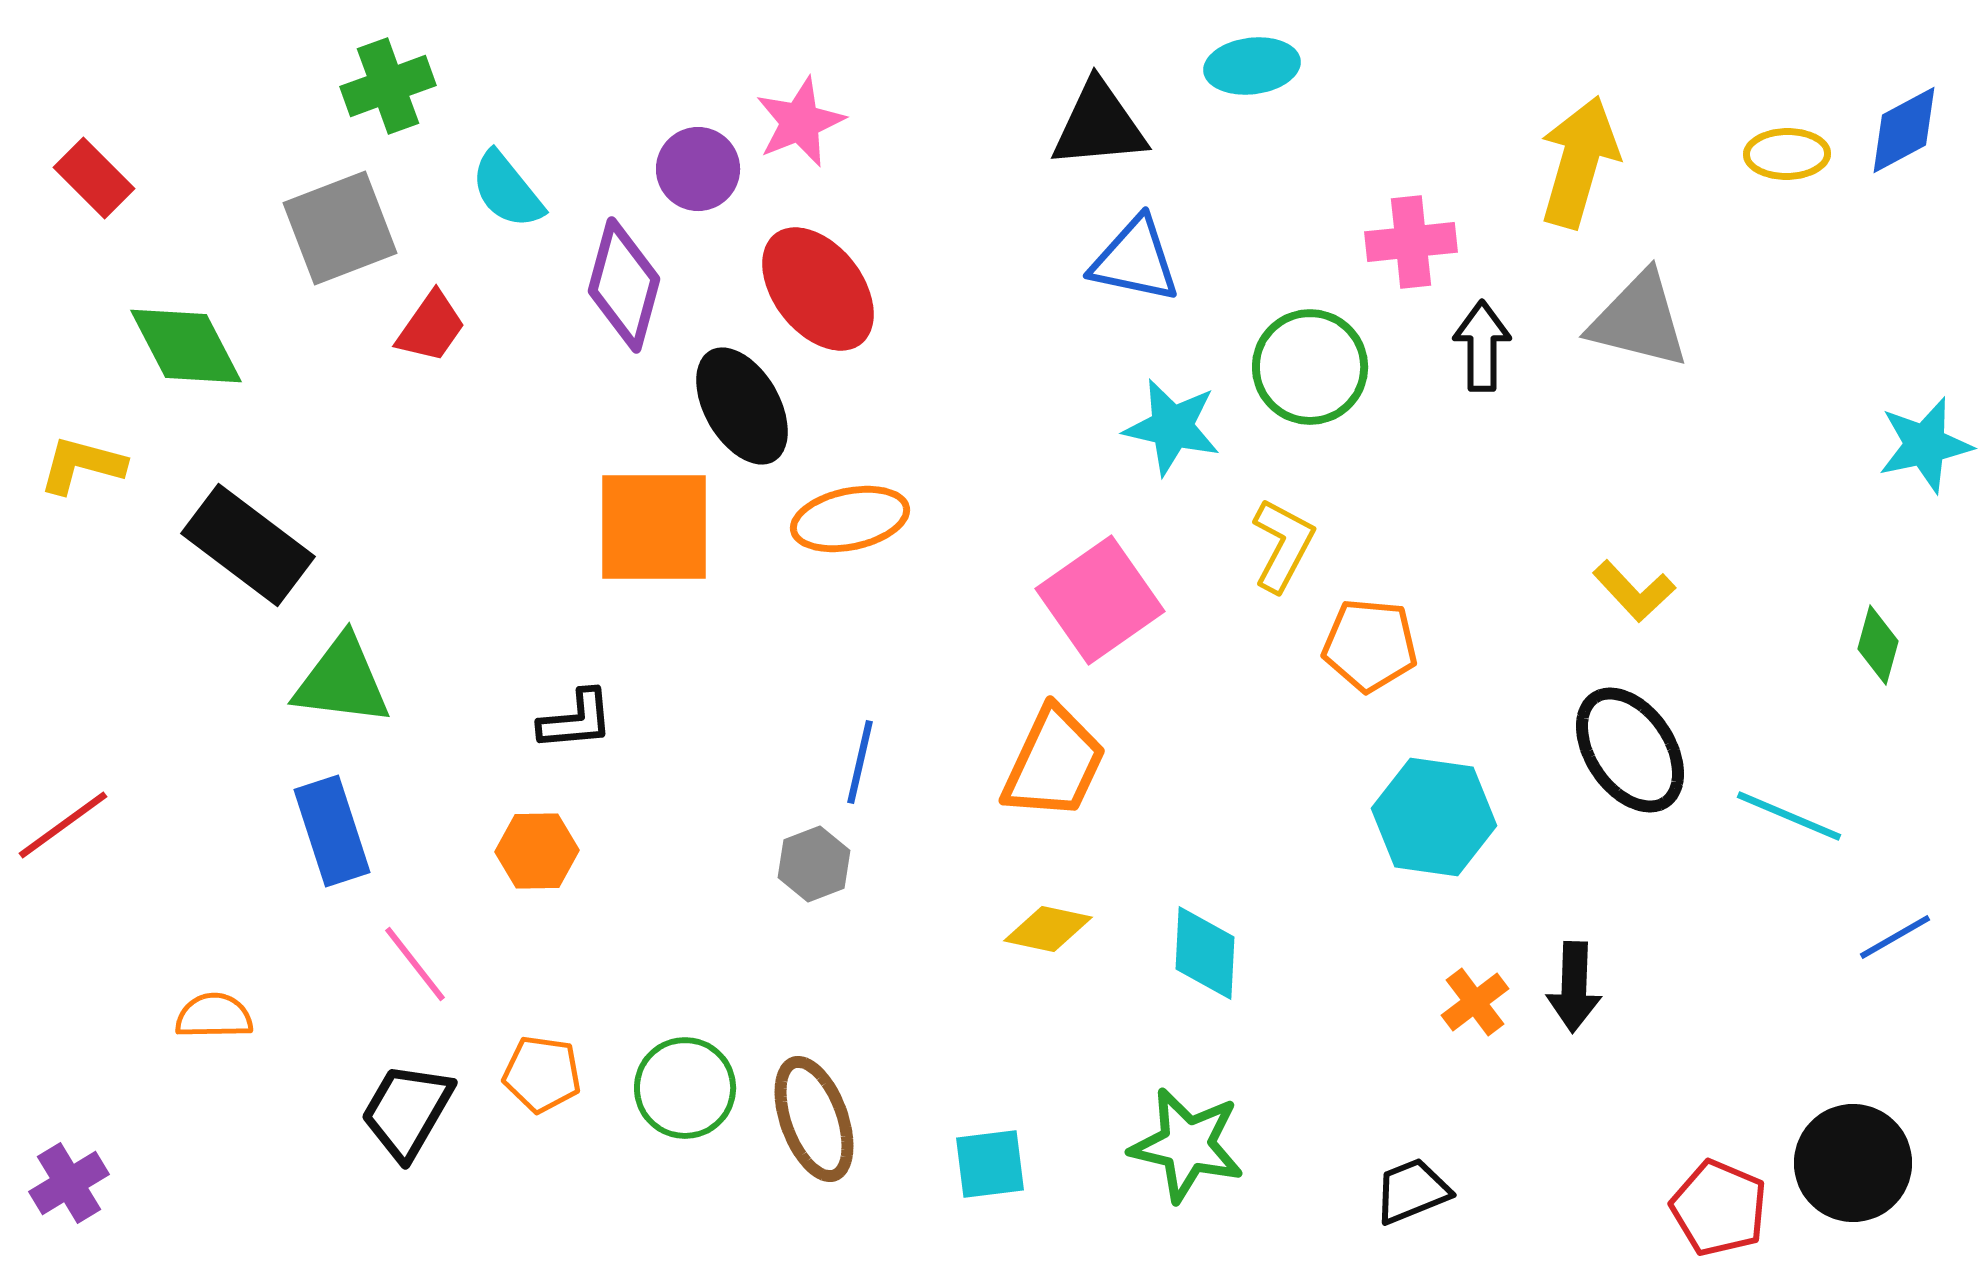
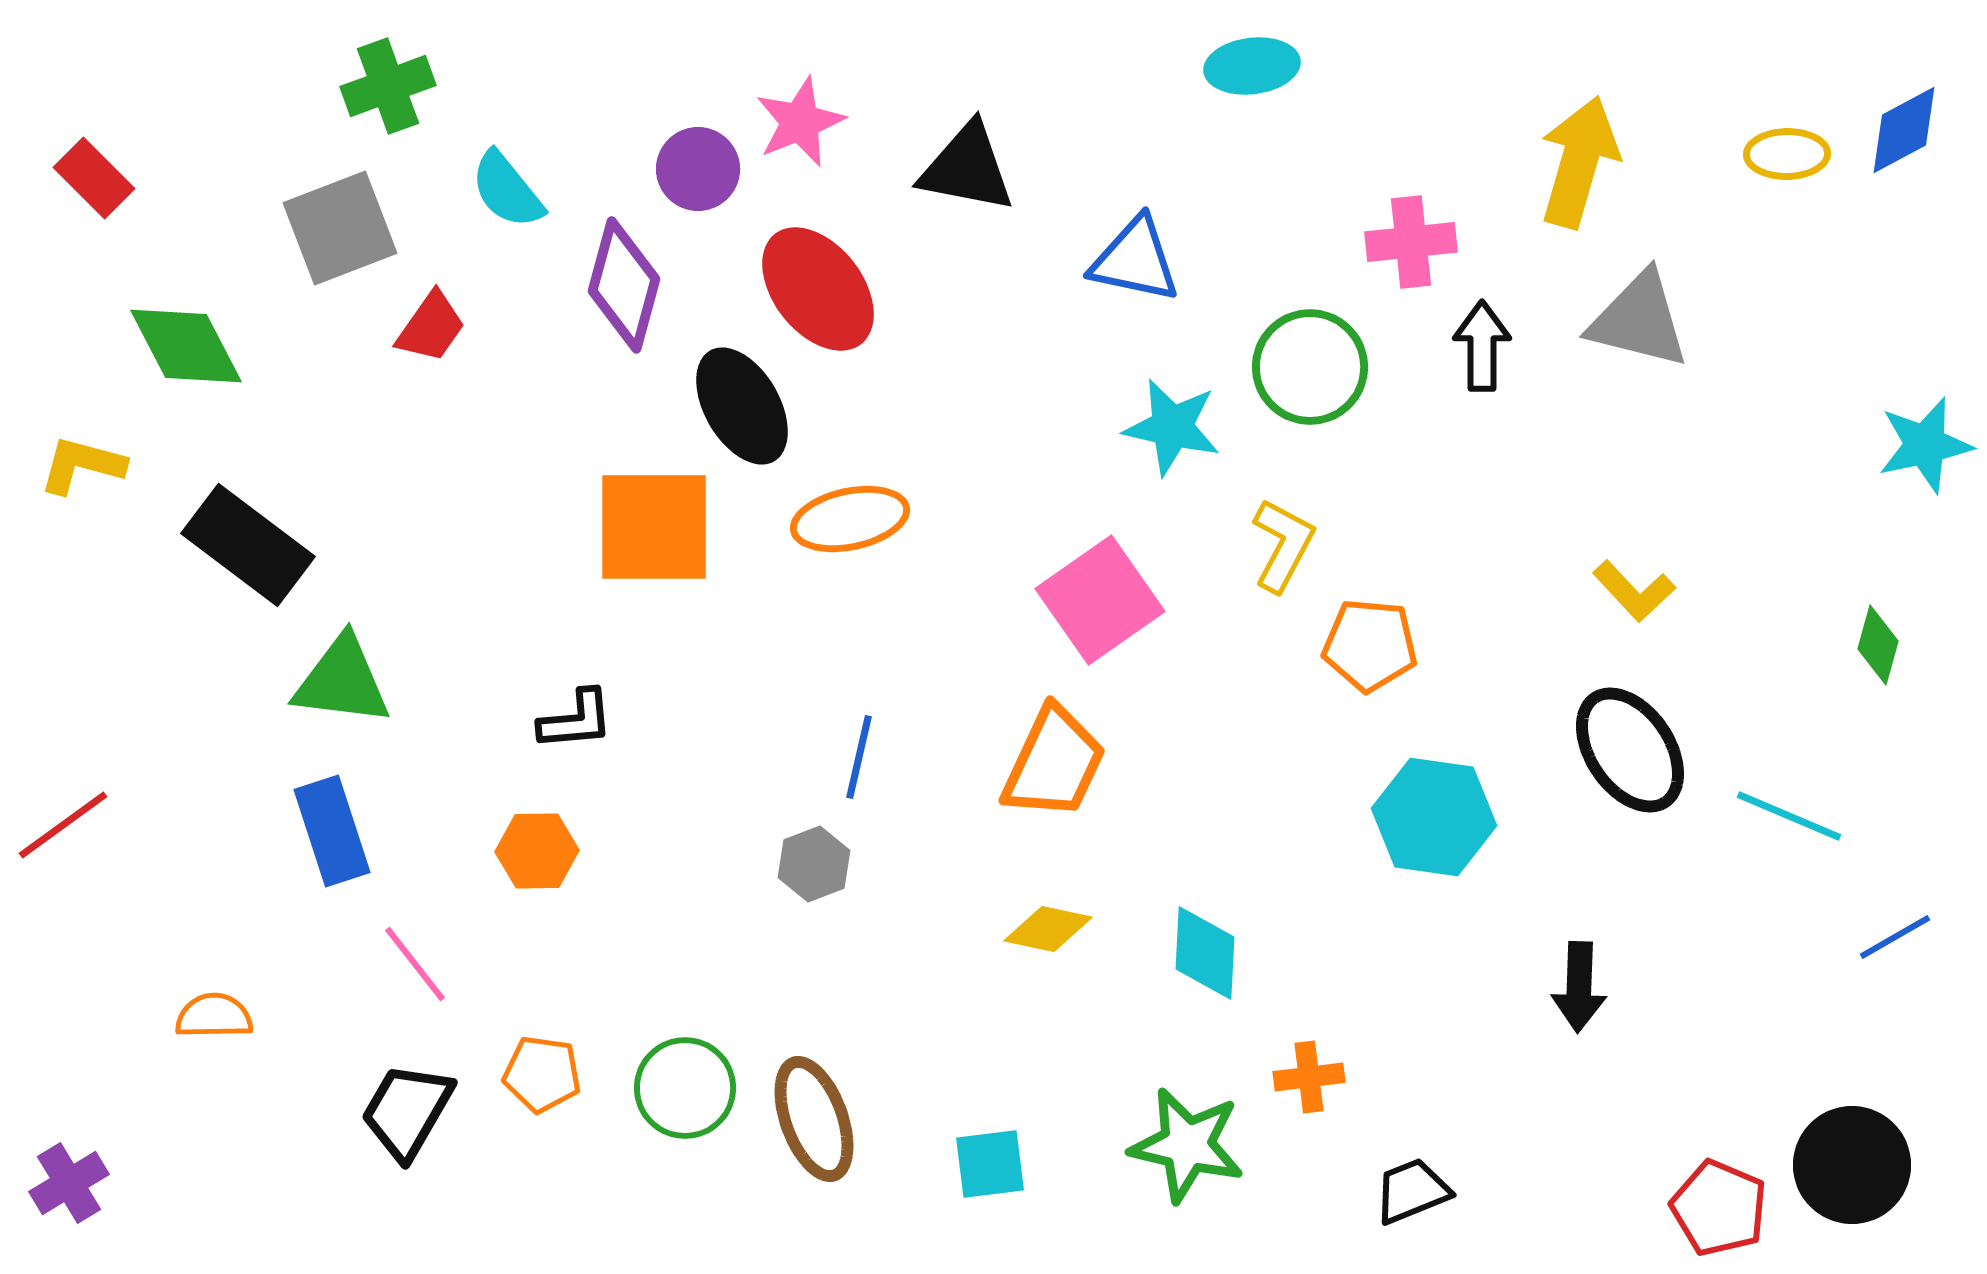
black triangle at (1099, 125): moved 132 px left, 43 px down; rotated 16 degrees clockwise
blue line at (860, 762): moved 1 px left, 5 px up
black arrow at (1574, 987): moved 5 px right
orange cross at (1475, 1002): moved 166 px left, 75 px down; rotated 30 degrees clockwise
black circle at (1853, 1163): moved 1 px left, 2 px down
